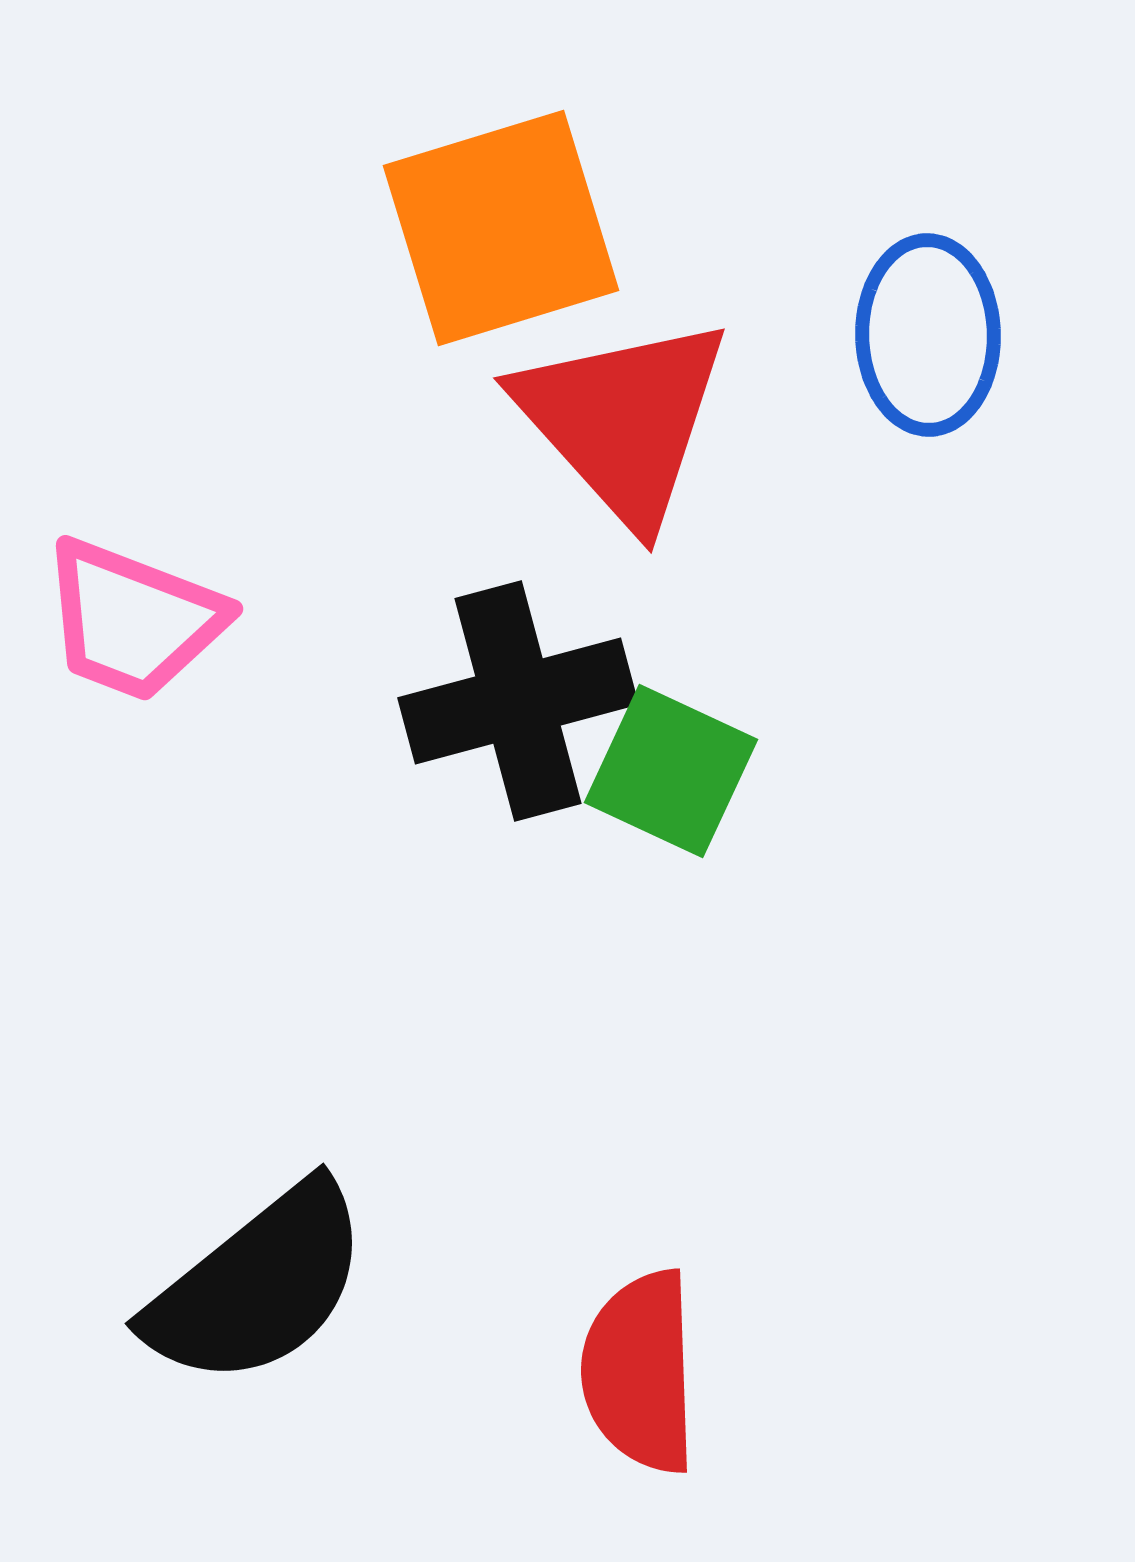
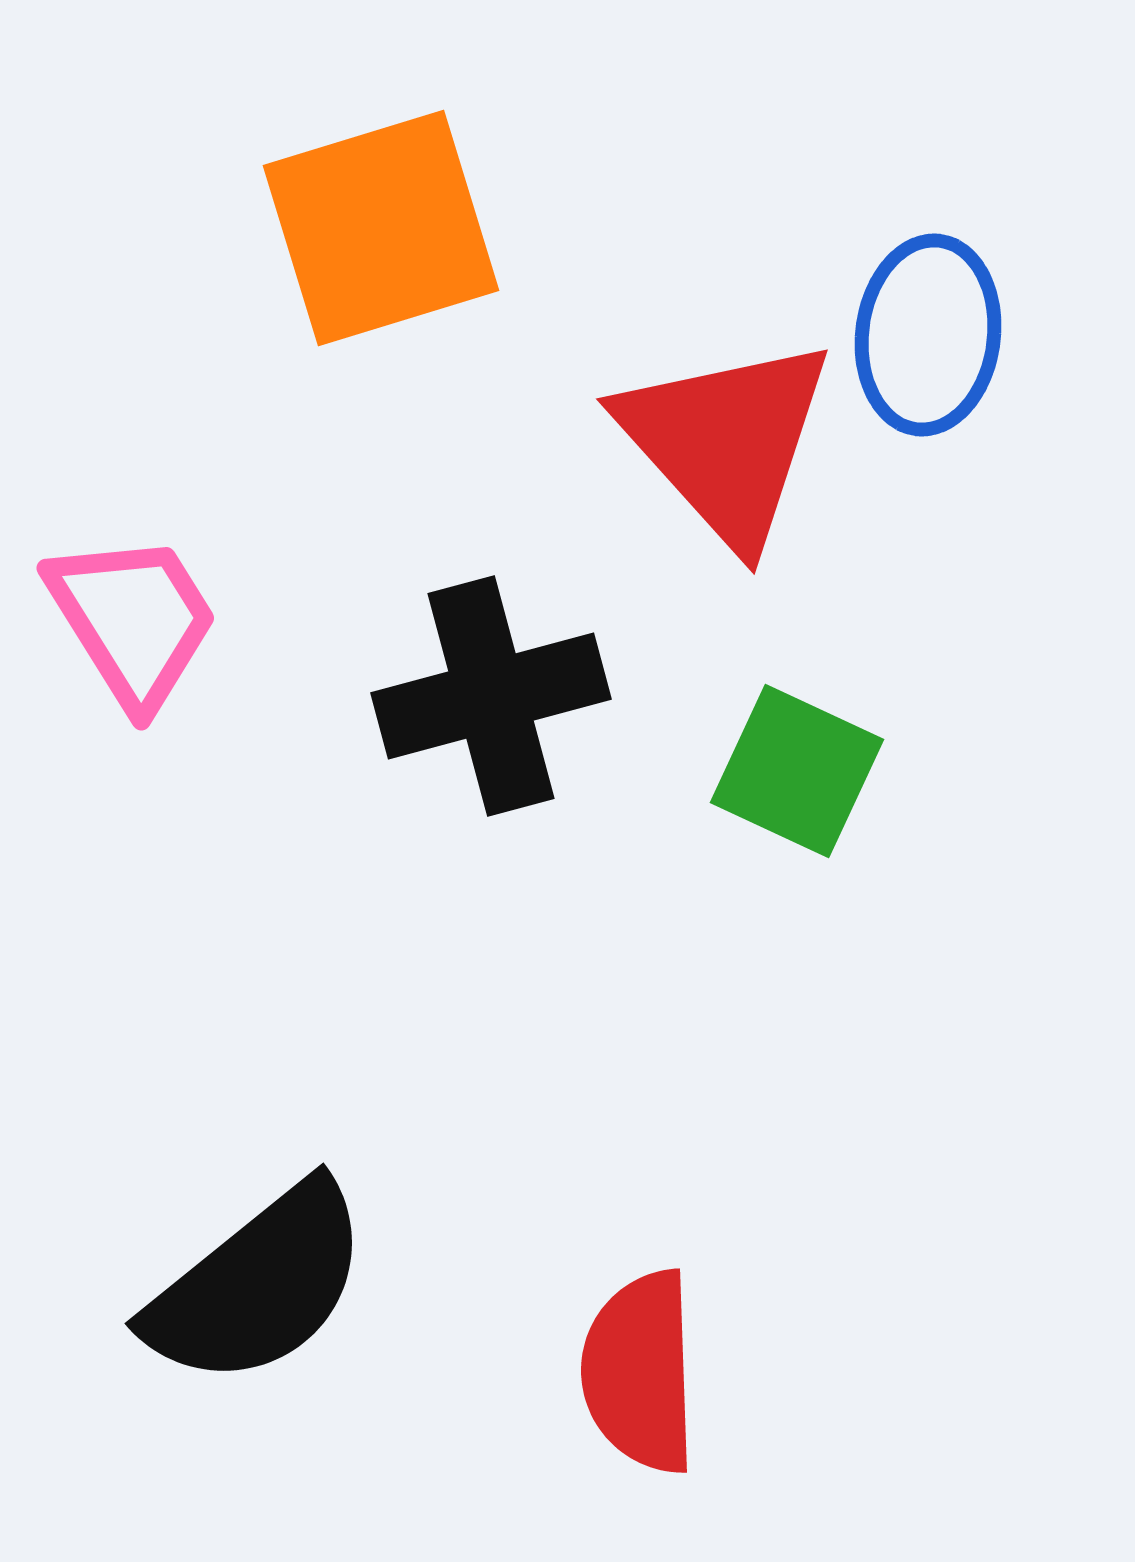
orange square: moved 120 px left
blue ellipse: rotated 8 degrees clockwise
red triangle: moved 103 px right, 21 px down
pink trapezoid: rotated 143 degrees counterclockwise
black cross: moved 27 px left, 5 px up
green square: moved 126 px right
